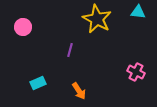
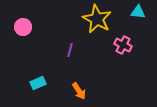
pink cross: moved 13 px left, 27 px up
